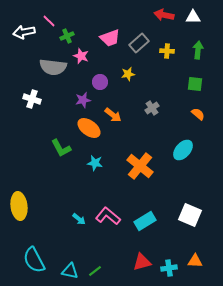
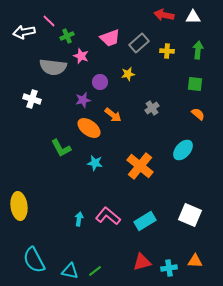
cyan arrow: rotated 120 degrees counterclockwise
